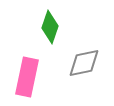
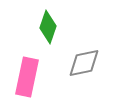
green diamond: moved 2 px left
